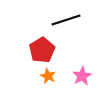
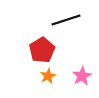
orange star: rotated 21 degrees clockwise
